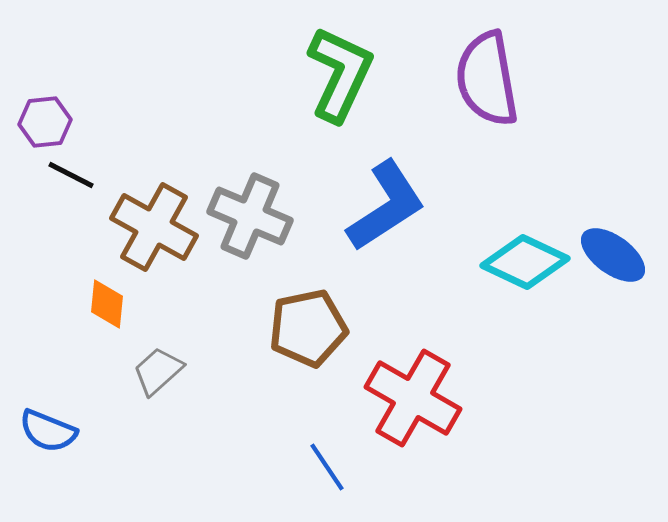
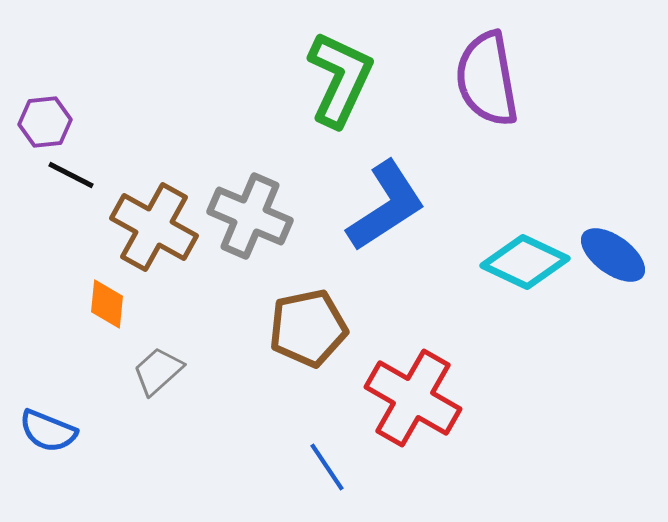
green L-shape: moved 5 px down
